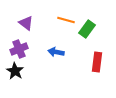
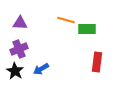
purple triangle: moved 6 px left; rotated 35 degrees counterclockwise
green rectangle: rotated 54 degrees clockwise
blue arrow: moved 15 px left, 17 px down; rotated 42 degrees counterclockwise
